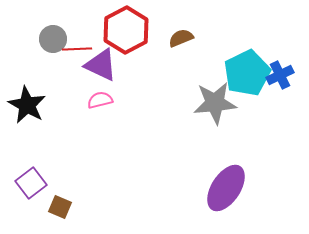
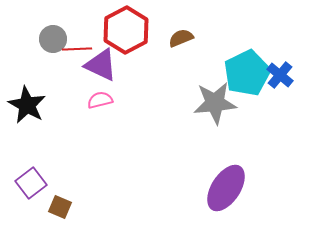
blue cross: rotated 24 degrees counterclockwise
